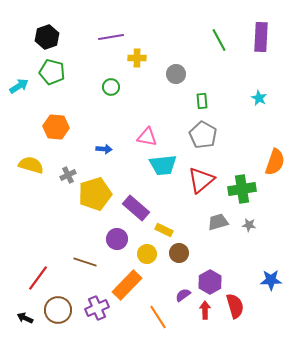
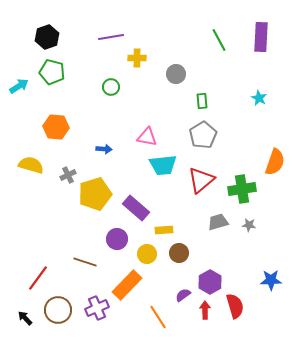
gray pentagon at (203, 135): rotated 12 degrees clockwise
yellow rectangle at (164, 230): rotated 30 degrees counterclockwise
black arrow at (25, 318): rotated 21 degrees clockwise
